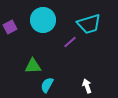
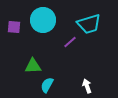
purple square: moved 4 px right; rotated 32 degrees clockwise
